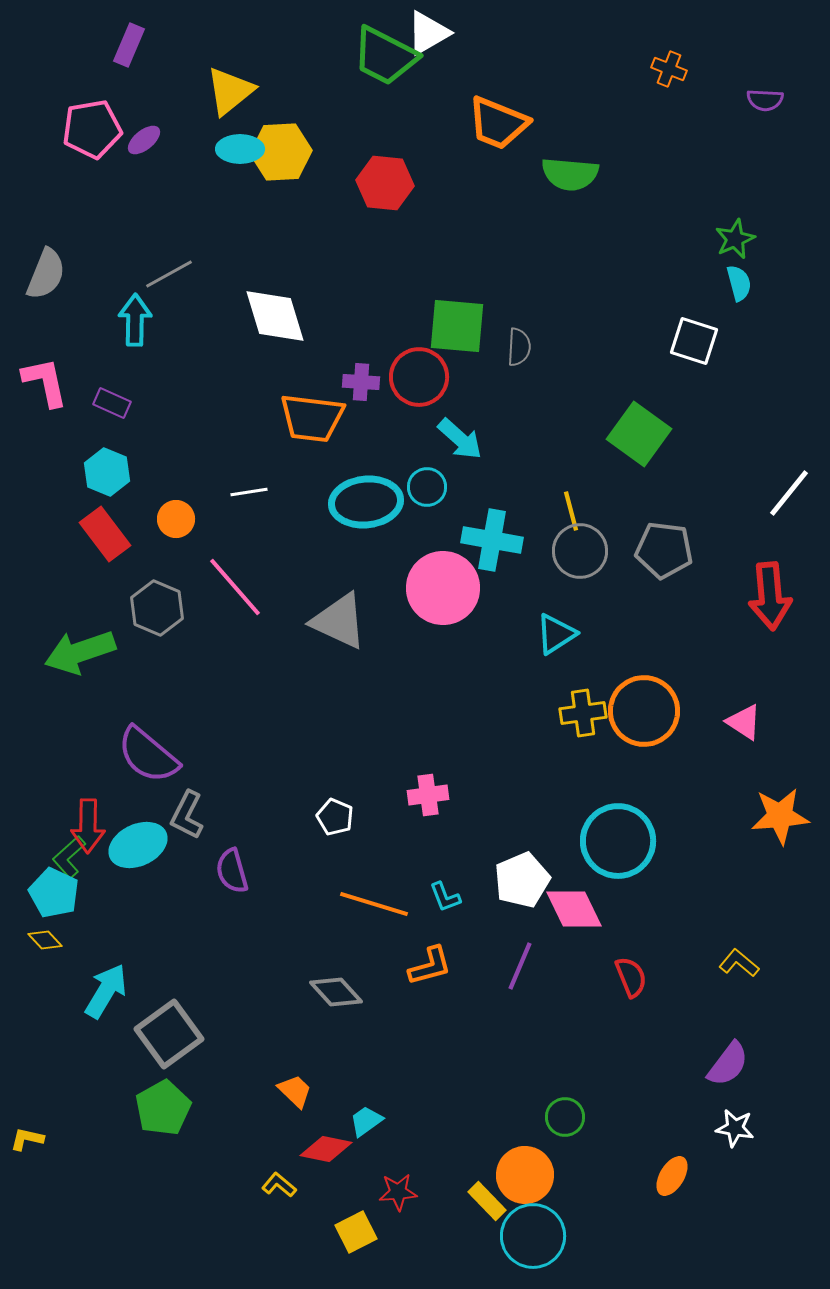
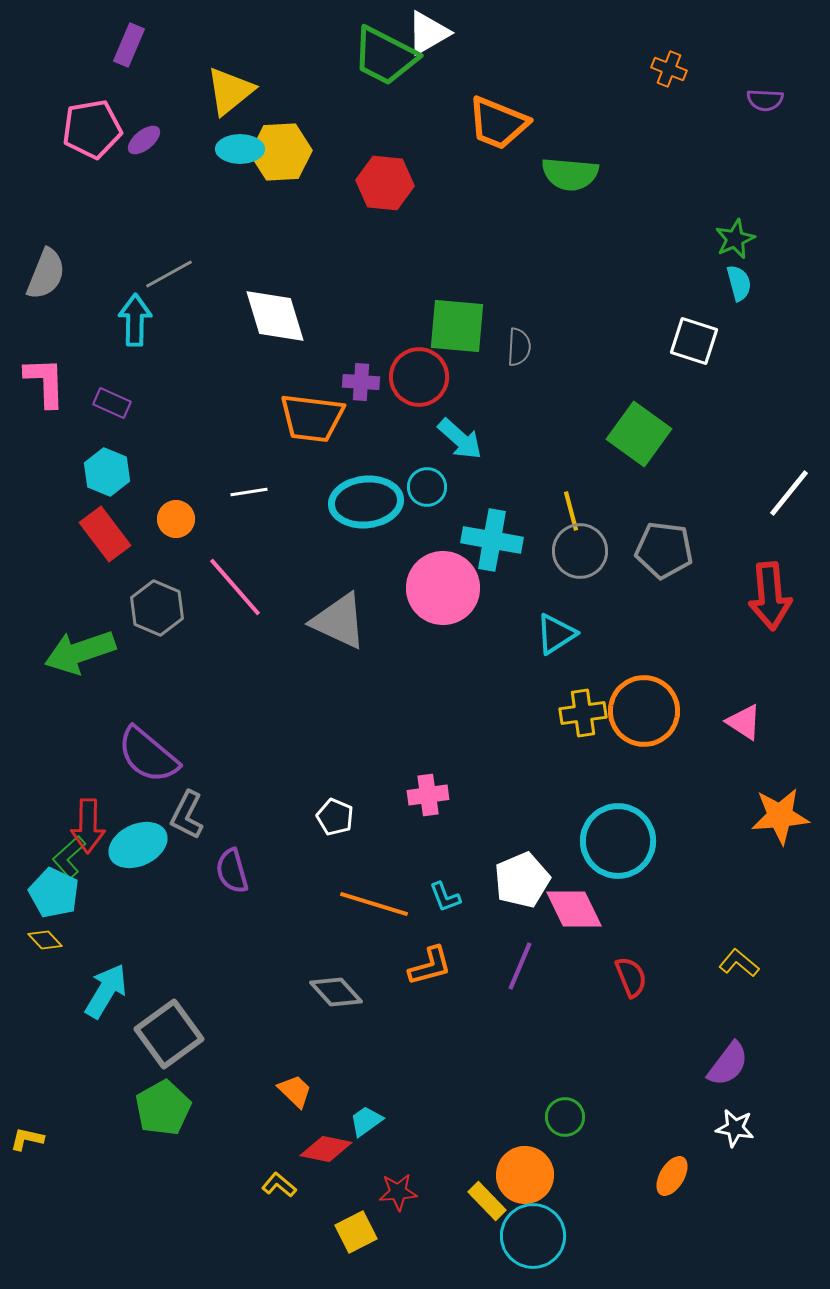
pink L-shape at (45, 382): rotated 10 degrees clockwise
